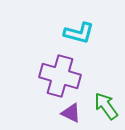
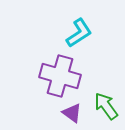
cyan L-shape: rotated 48 degrees counterclockwise
purple triangle: moved 1 px right; rotated 10 degrees clockwise
